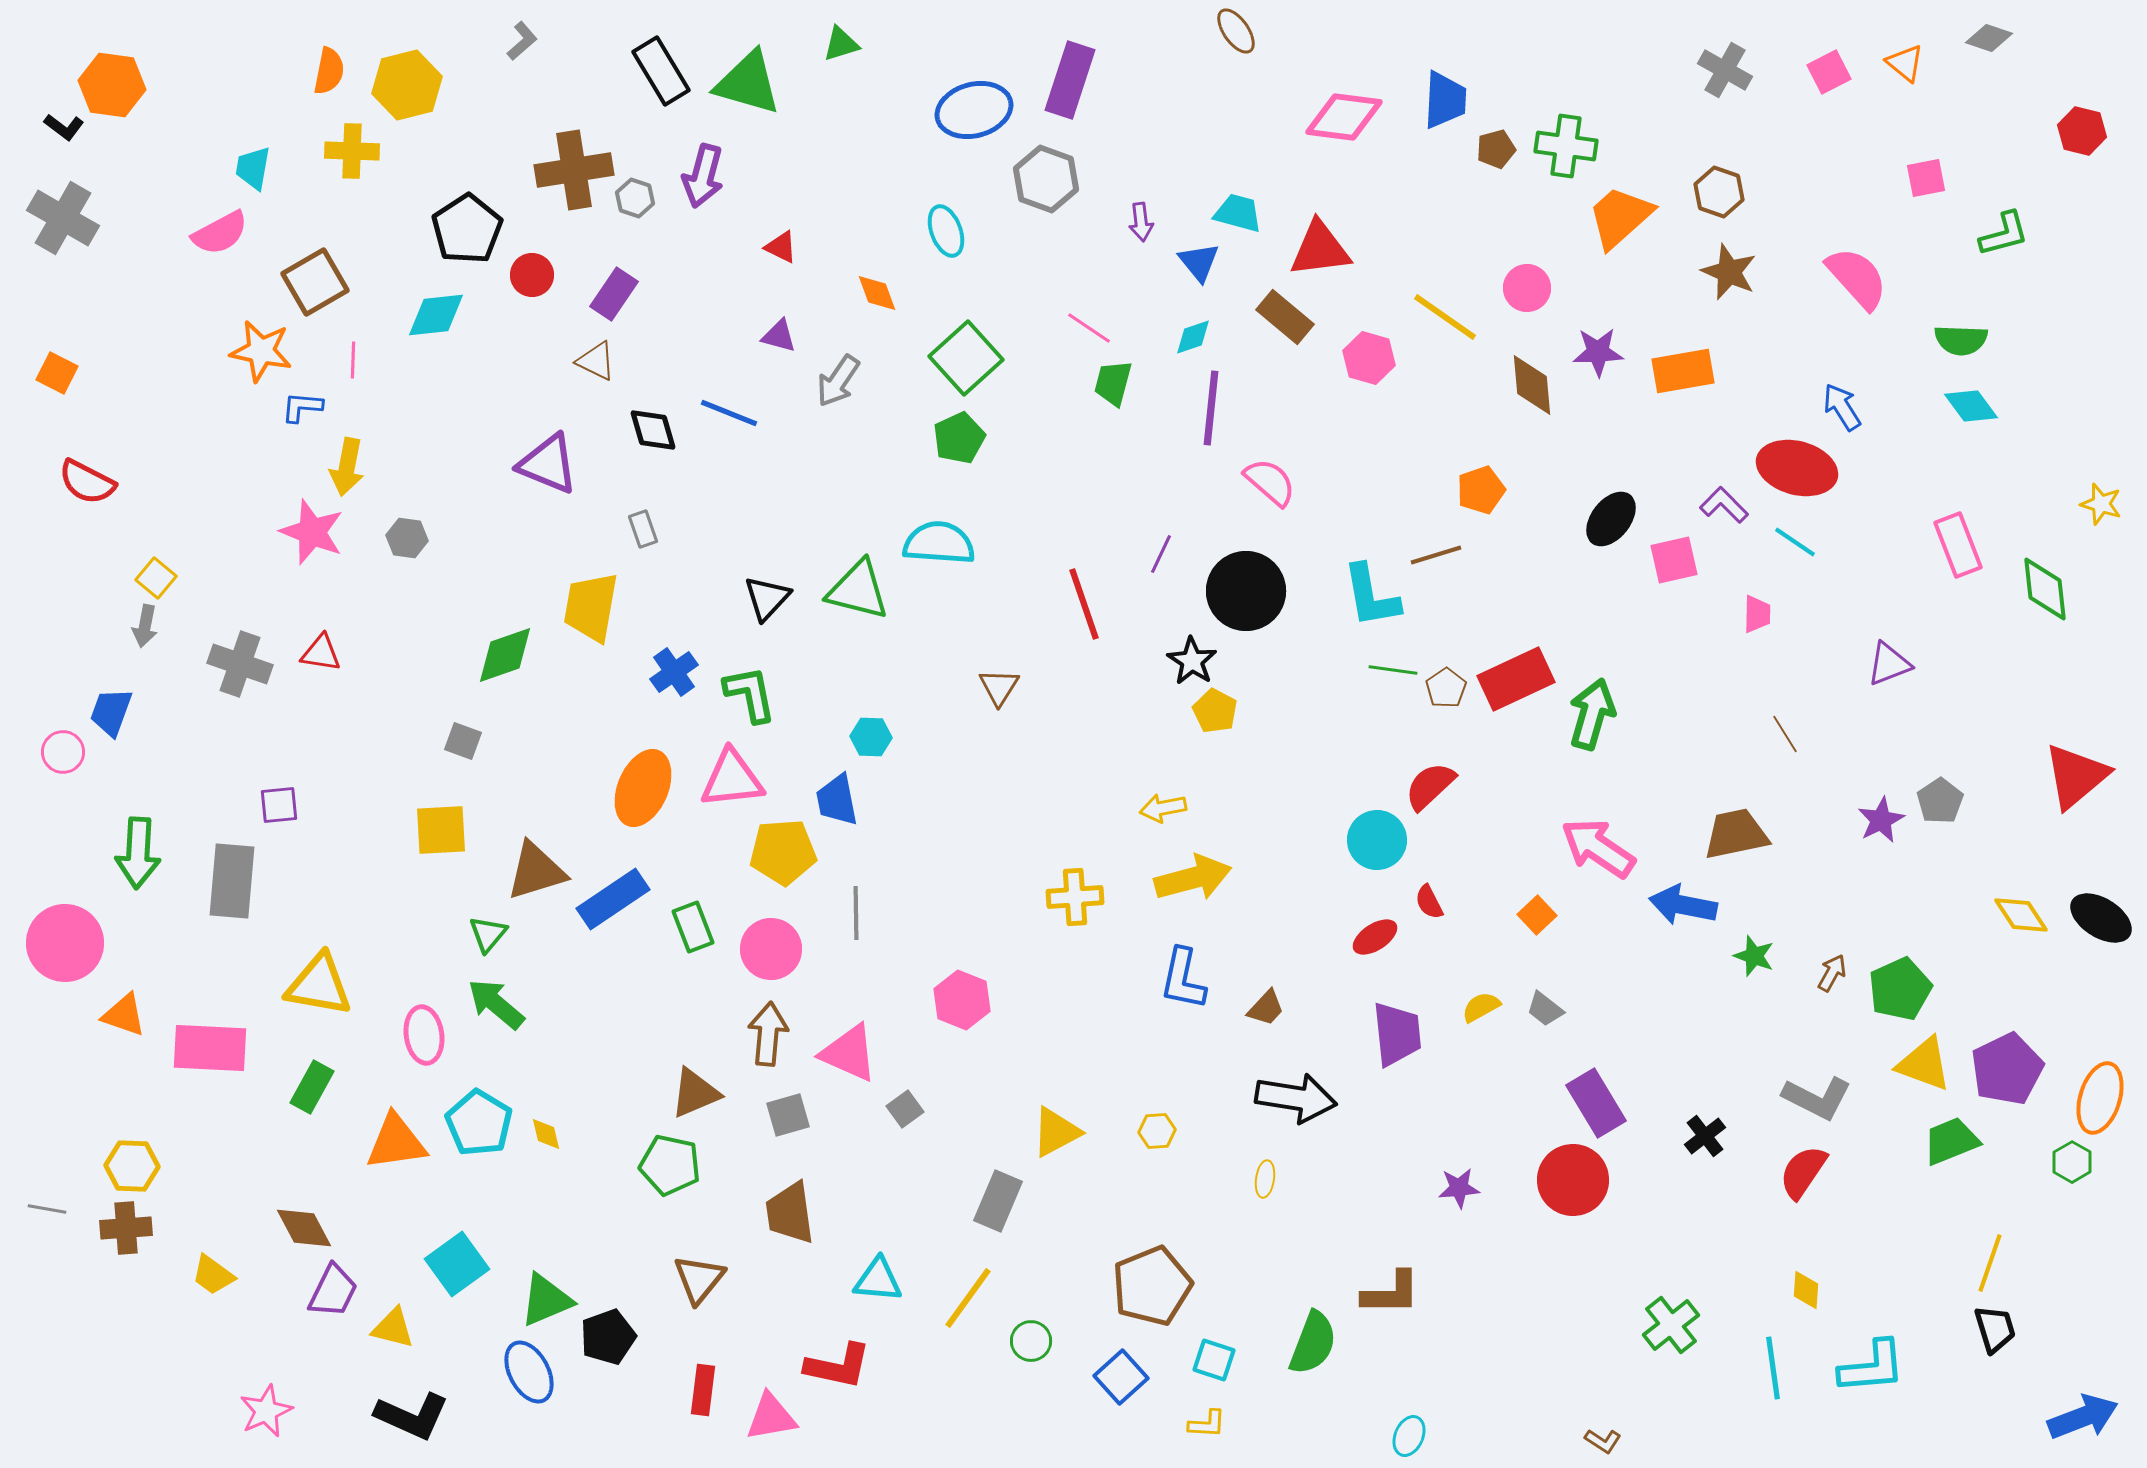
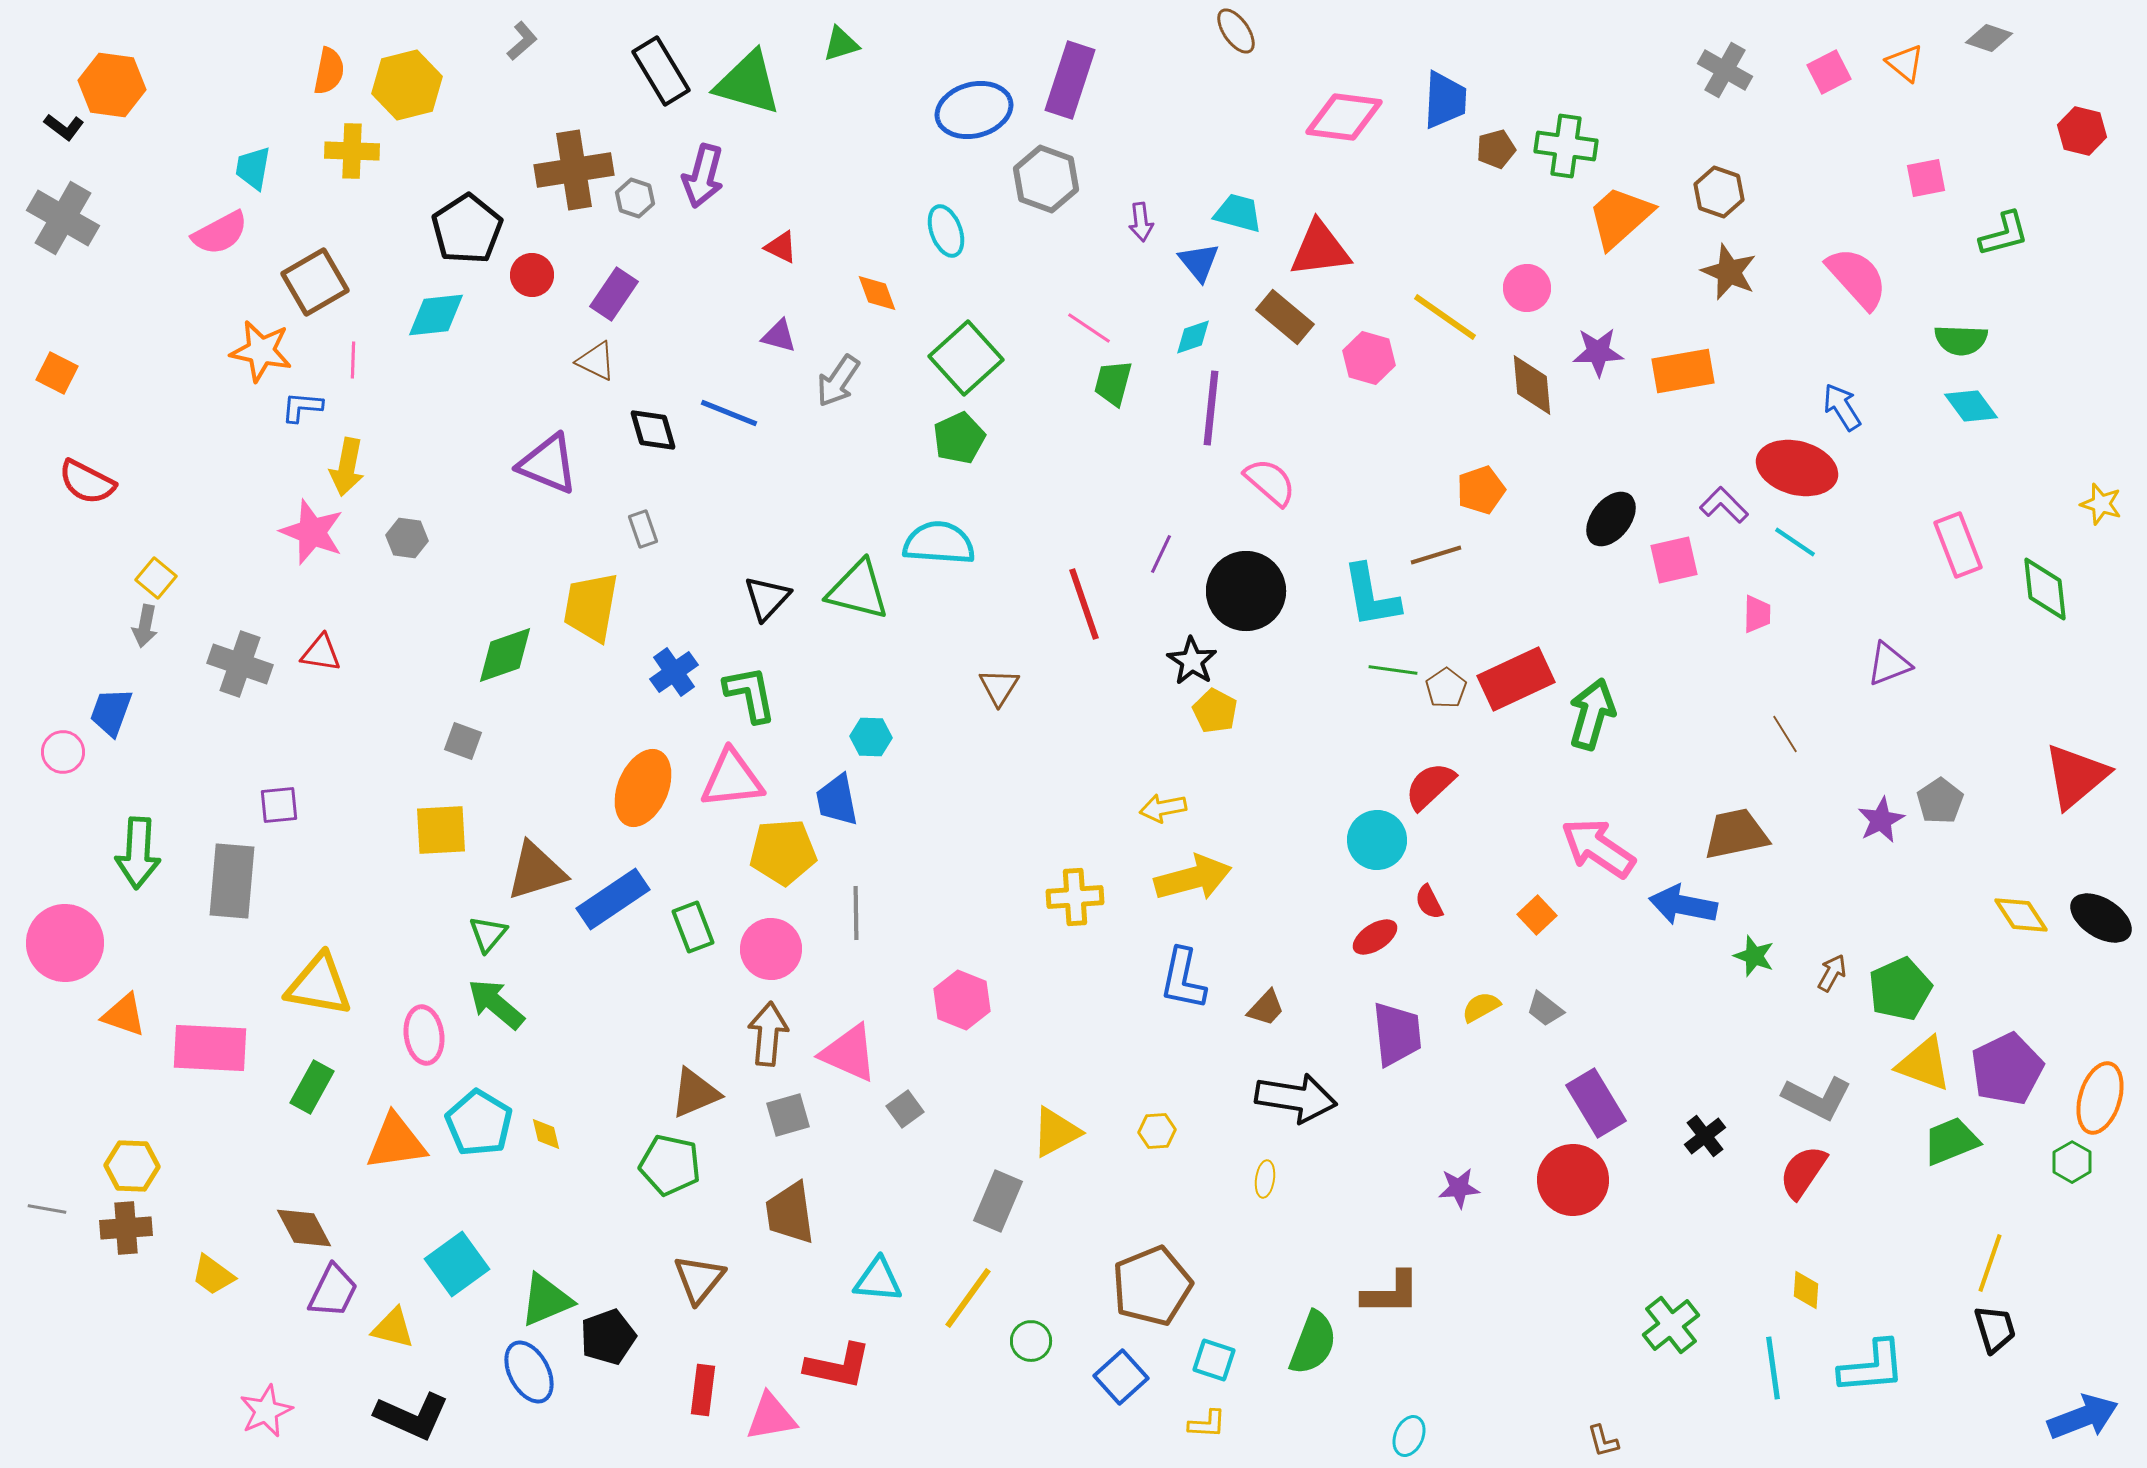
brown L-shape at (1603, 1441): rotated 42 degrees clockwise
